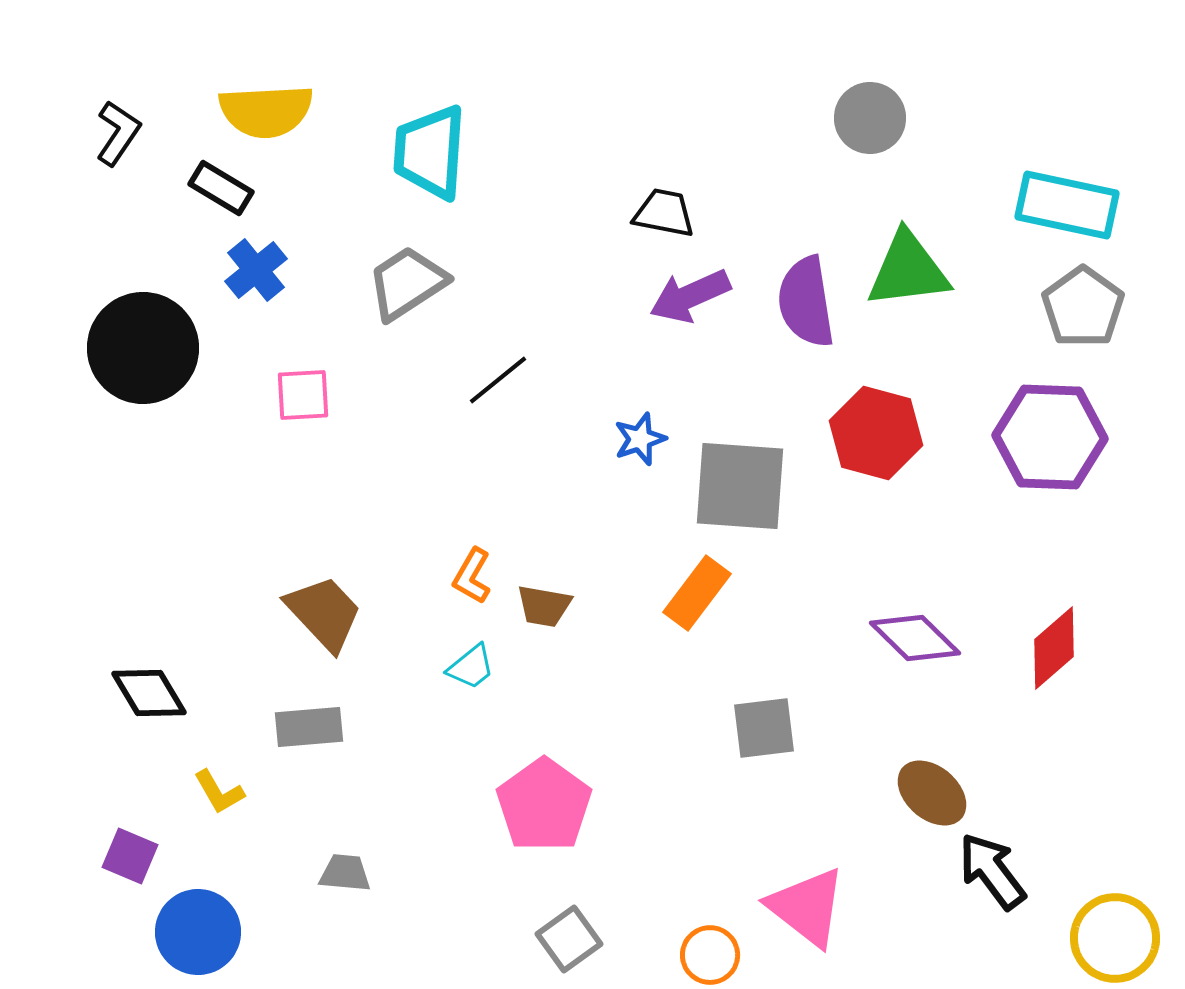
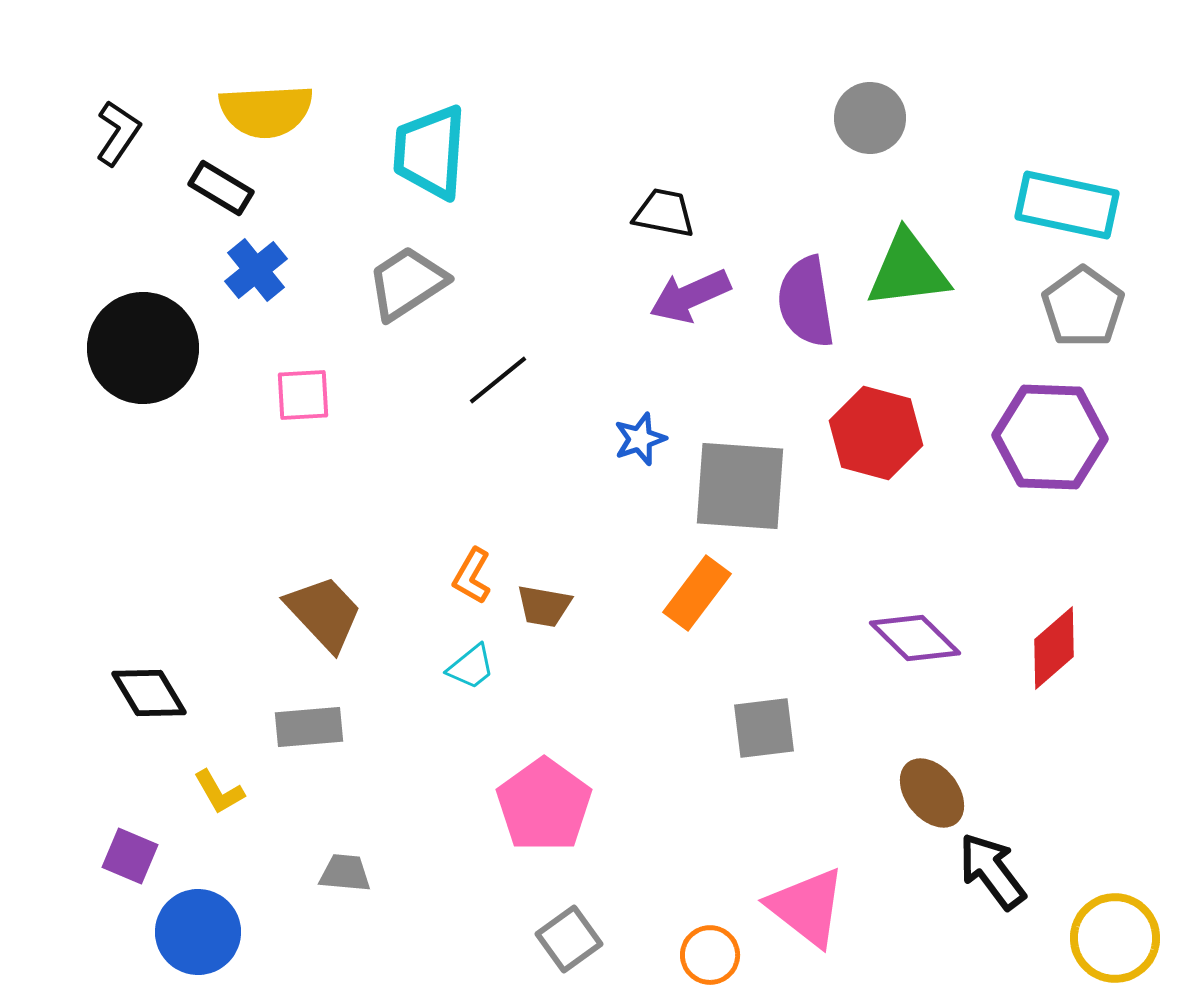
brown ellipse at (932, 793): rotated 10 degrees clockwise
